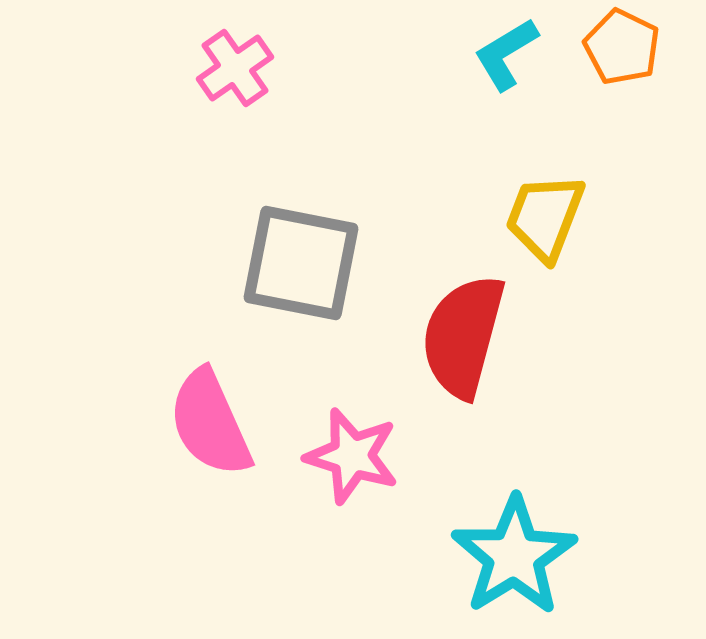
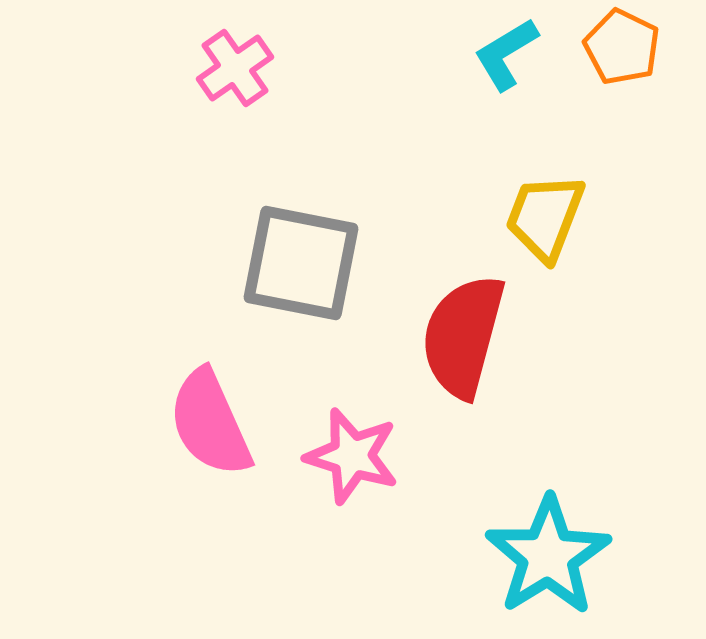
cyan star: moved 34 px right
